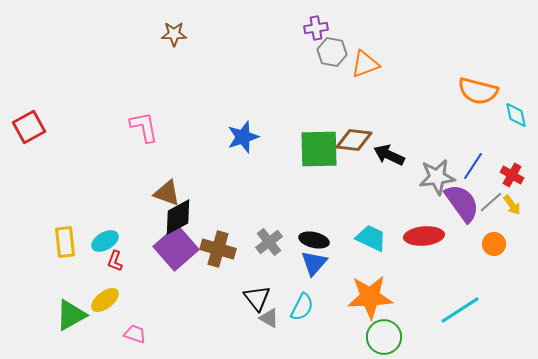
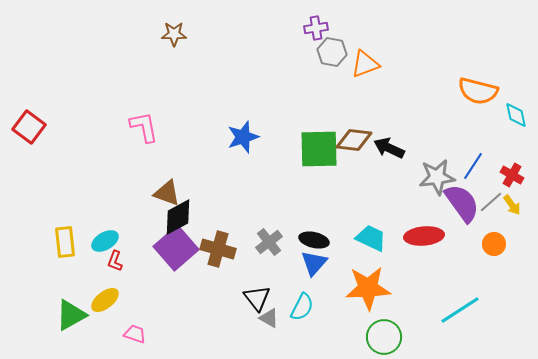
red square: rotated 24 degrees counterclockwise
black arrow: moved 7 px up
orange star: moved 2 px left, 9 px up
